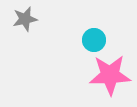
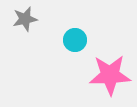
cyan circle: moved 19 px left
